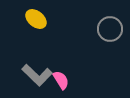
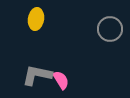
yellow ellipse: rotated 60 degrees clockwise
gray L-shape: rotated 148 degrees clockwise
